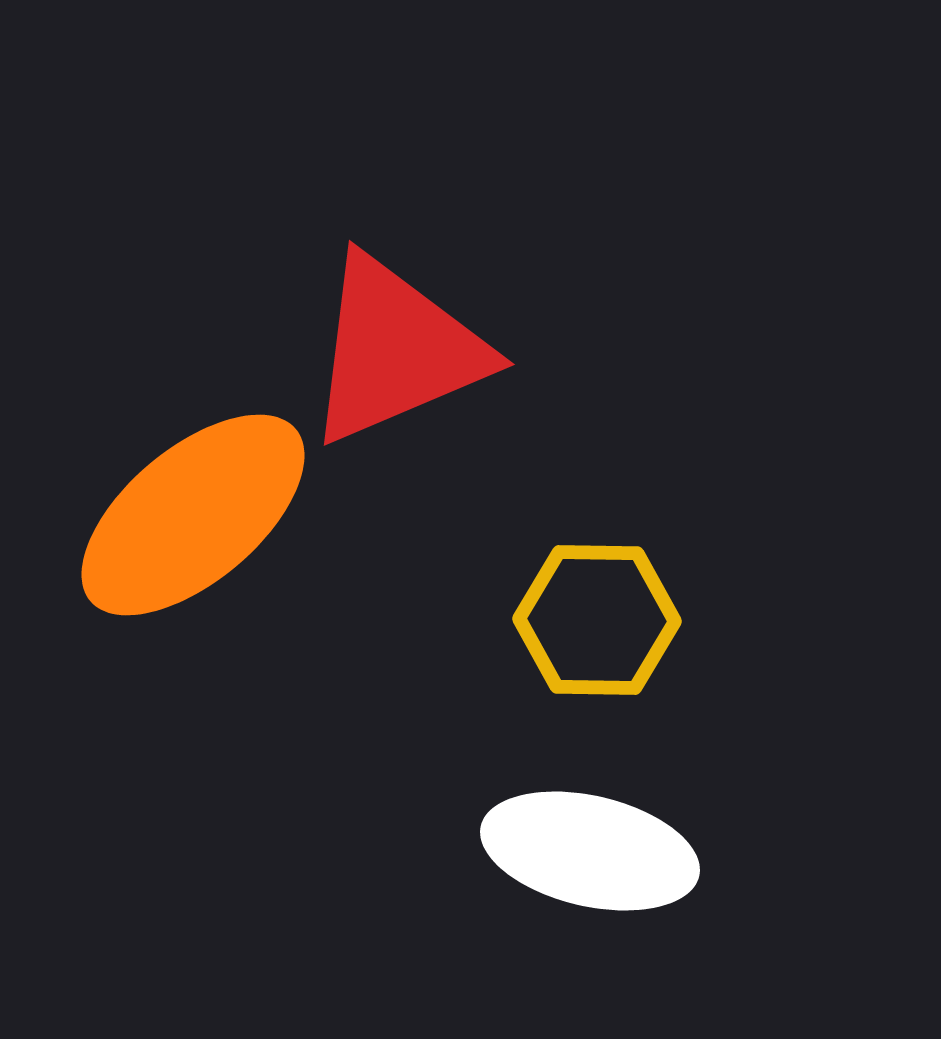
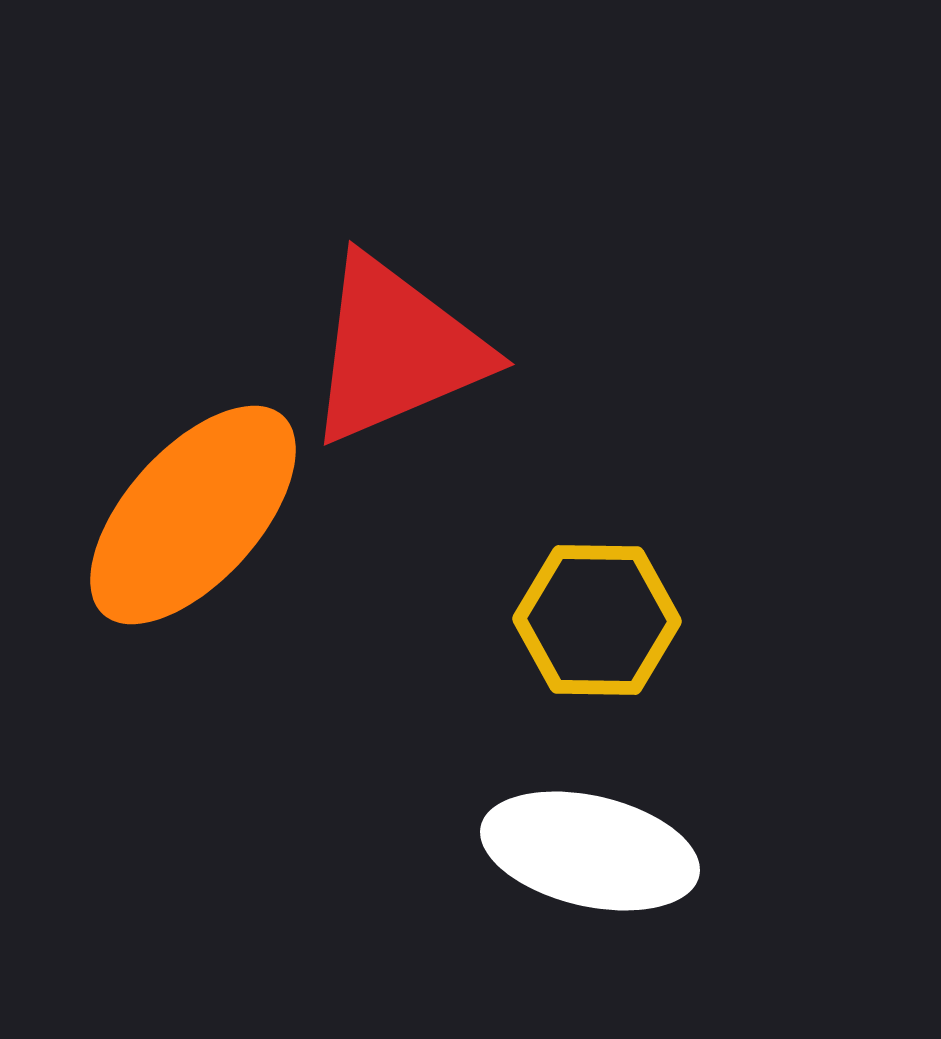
orange ellipse: rotated 8 degrees counterclockwise
